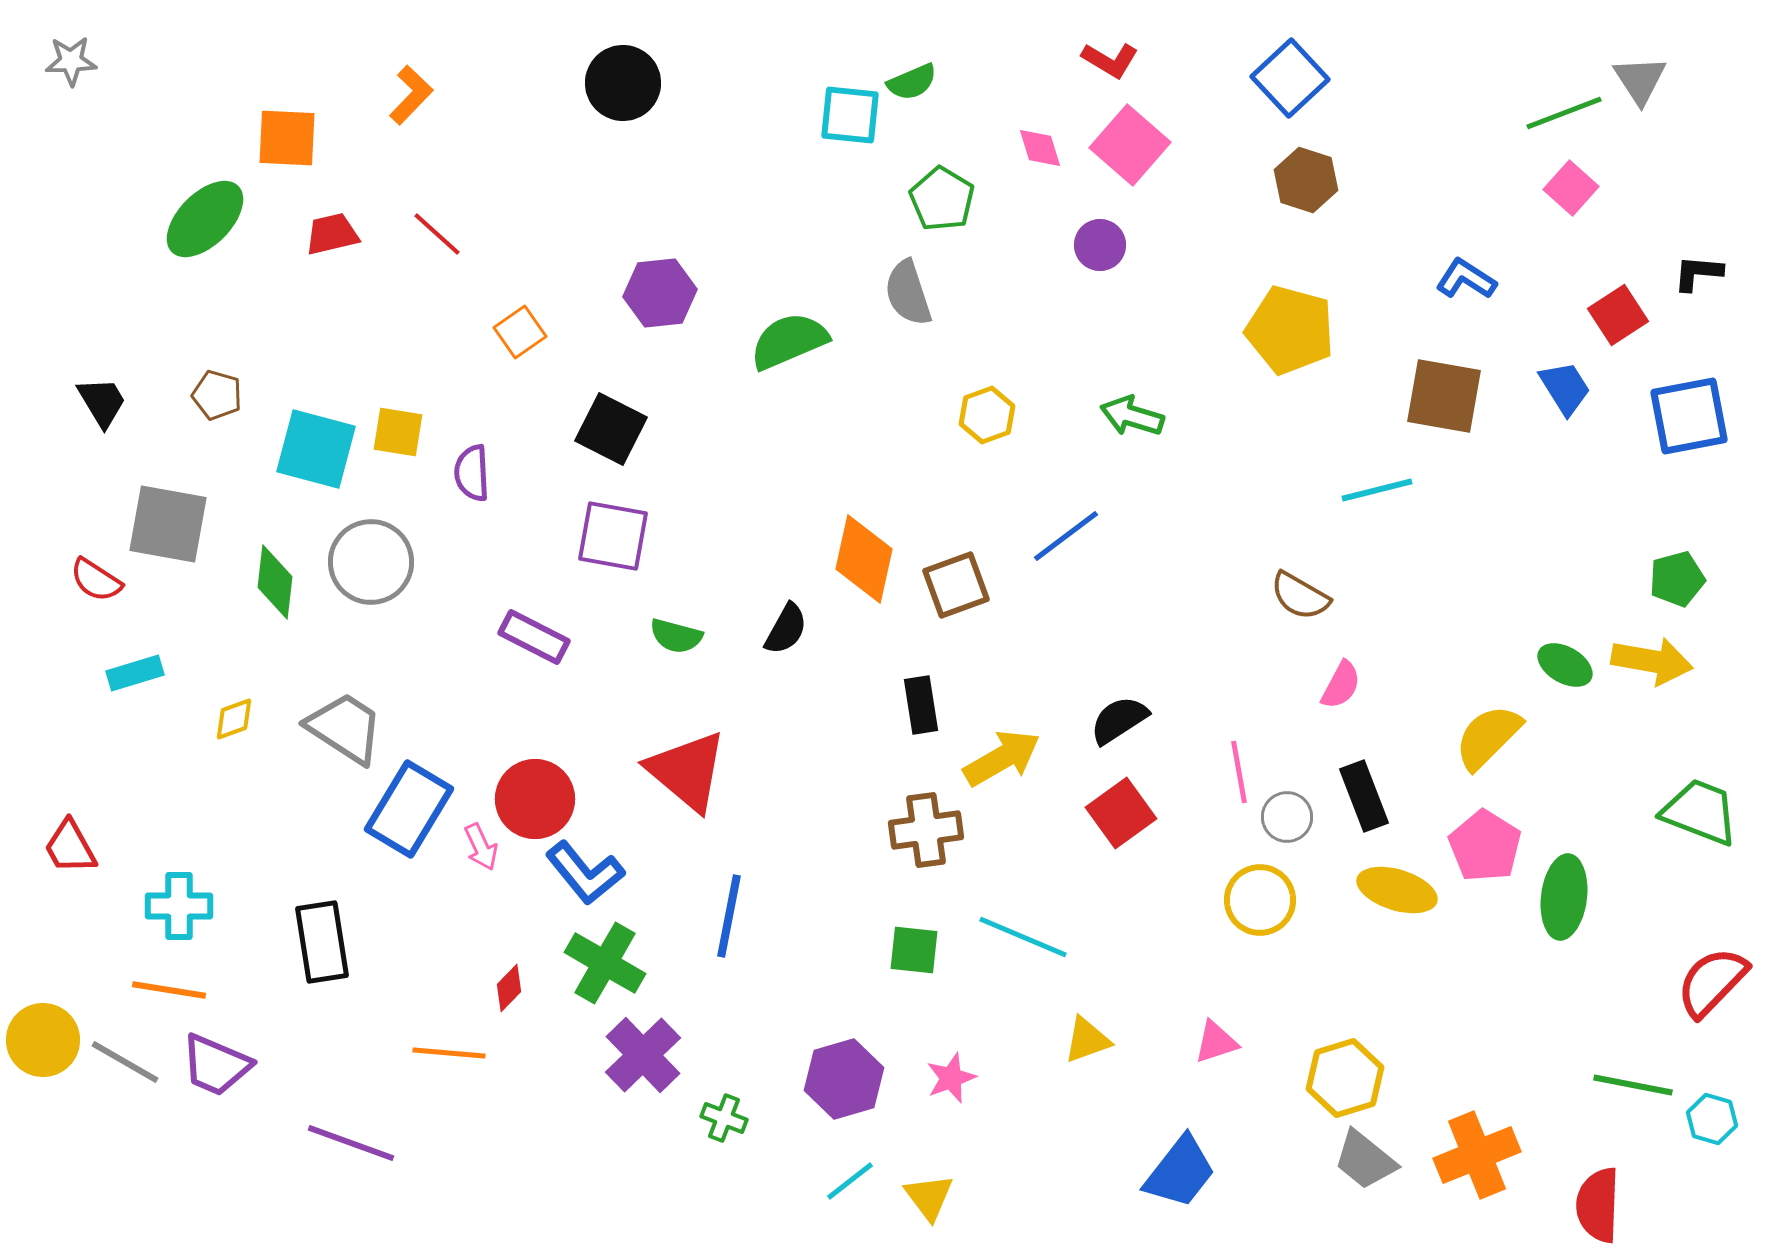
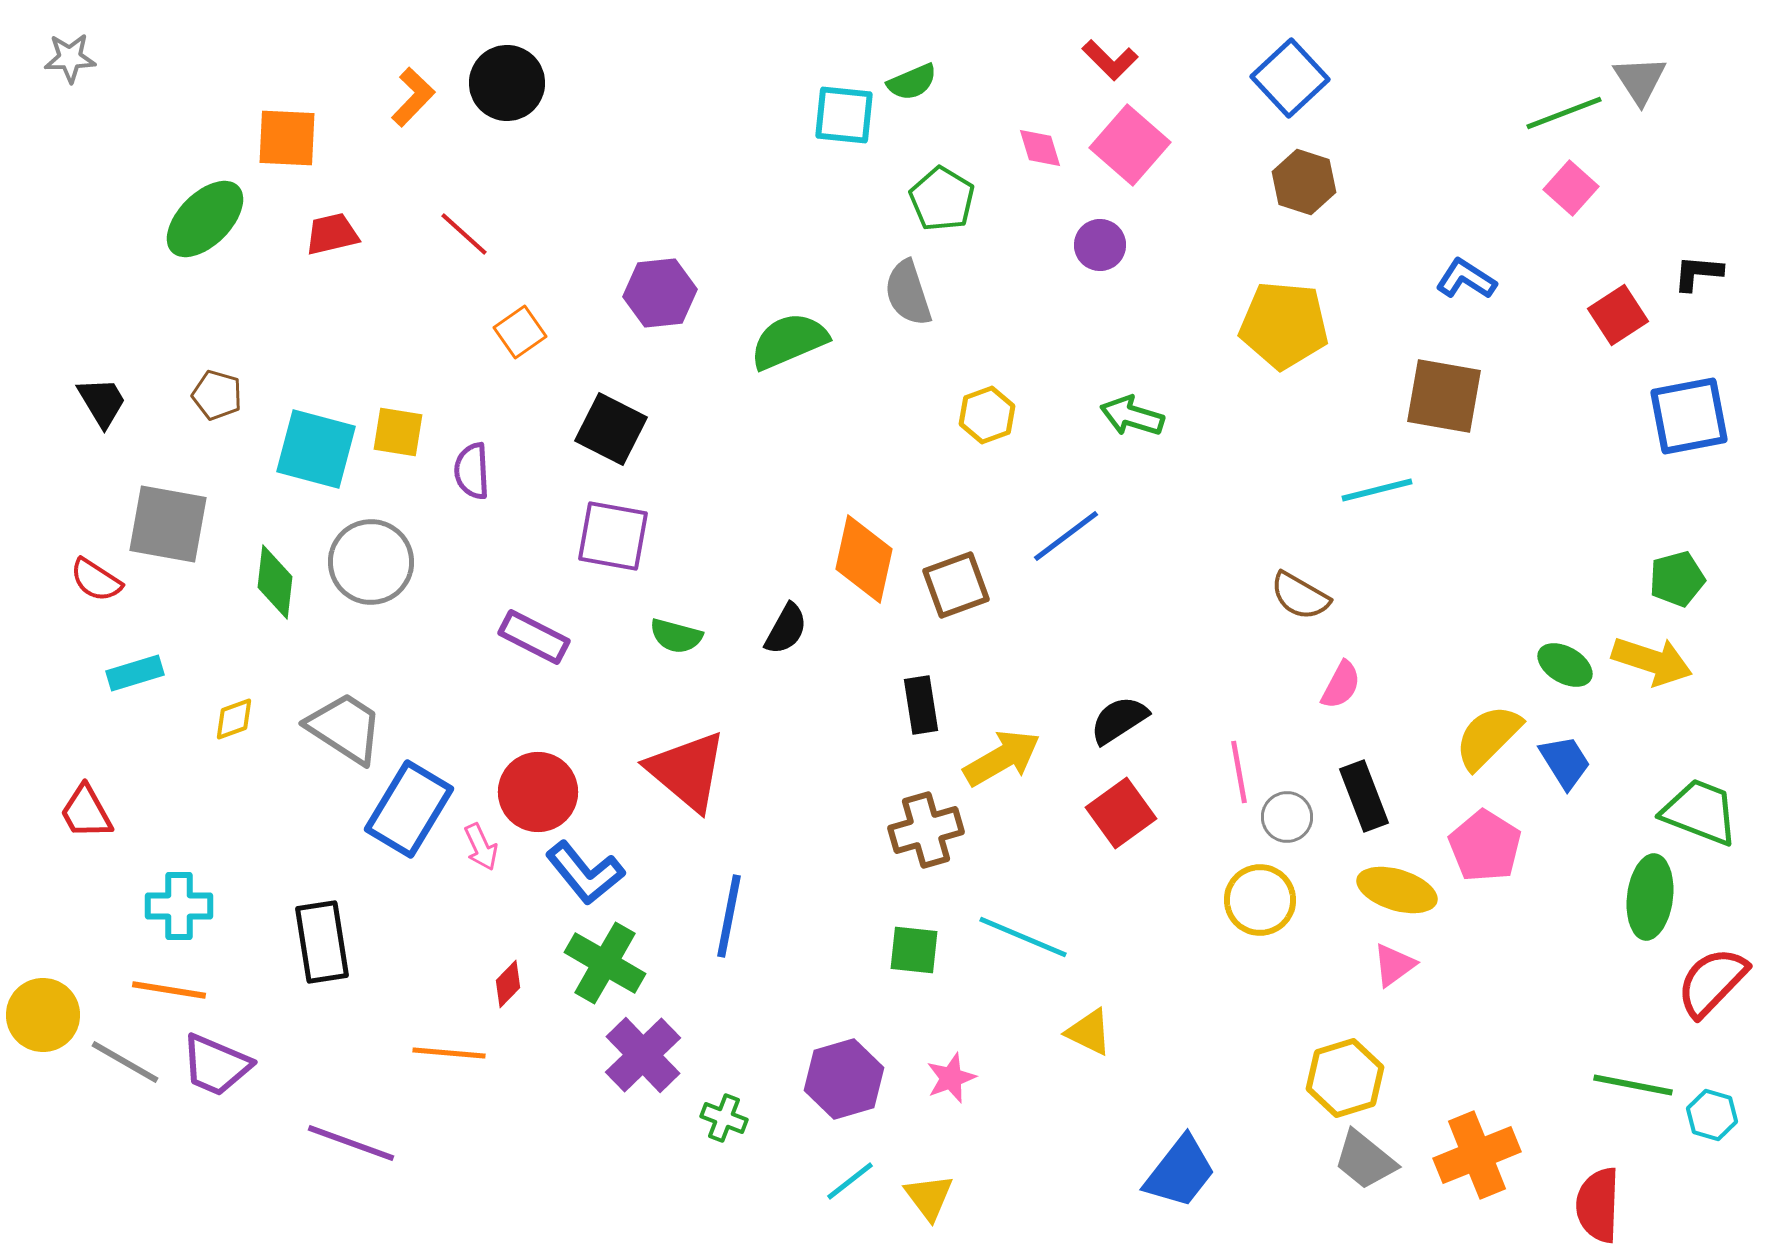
red L-shape at (1110, 60): rotated 14 degrees clockwise
gray star at (71, 61): moved 1 px left, 3 px up
black circle at (623, 83): moved 116 px left
orange L-shape at (411, 95): moved 2 px right, 2 px down
cyan square at (850, 115): moved 6 px left
brown hexagon at (1306, 180): moved 2 px left, 2 px down
red line at (437, 234): moved 27 px right
yellow pentagon at (1290, 330): moved 6 px left, 5 px up; rotated 10 degrees counterclockwise
blue trapezoid at (1565, 388): moved 374 px down
purple semicircle at (472, 473): moved 2 px up
yellow arrow at (1652, 661): rotated 8 degrees clockwise
red circle at (535, 799): moved 3 px right, 7 px up
brown cross at (926, 830): rotated 8 degrees counterclockwise
red trapezoid at (70, 847): moved 16 px right, 35 px up
green ellipse at (1564, 897): moved 86 px right
red diamond at (509, 988): moved 1 px left, 4 px up
yellow circle at (43, 1040): moved 25 px up
yellow triangle at (1087, 1040): moved 2 px right, 8 px up; rotated 46 degrees clockwise
pink triangle at (1216, 1042): moved 178 px right, 77 px up; rotated 18 degrees counterclockwise
cyan hexagon at (1712, 1119): moved 4 px up
